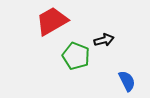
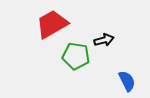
red trapezoid: moved 3 px down
green pentagon: rotated 12 degrees counterclockwise
